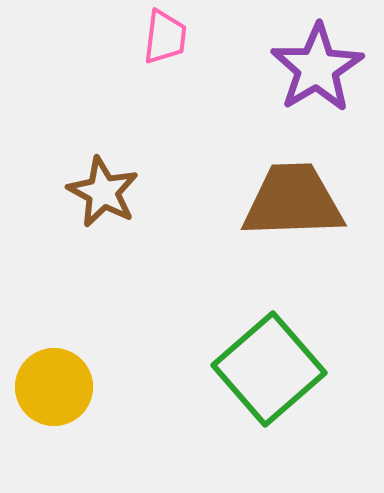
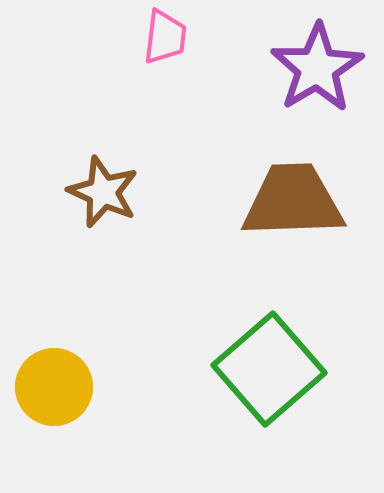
brown star: rotated 4 degrees counterclockwise
